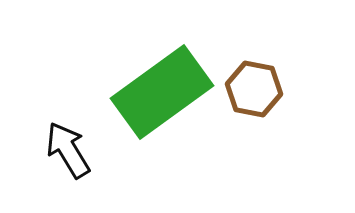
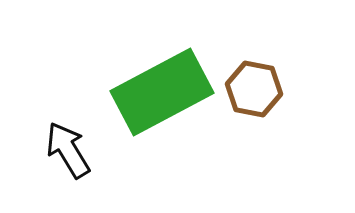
green rectangle: rotated 8 degrees clockwise
